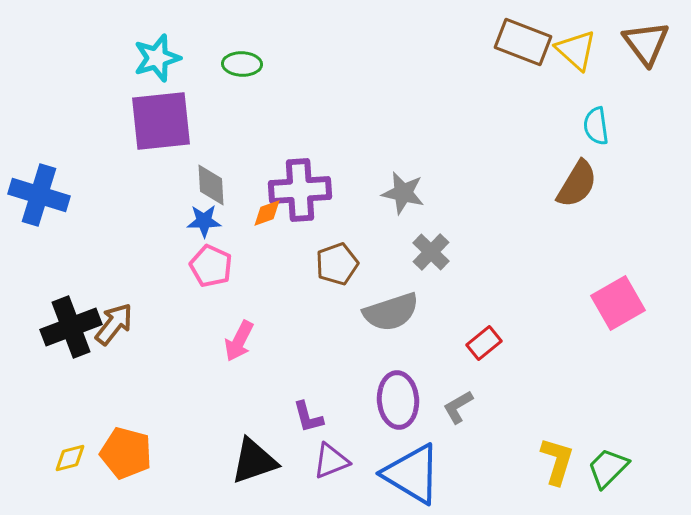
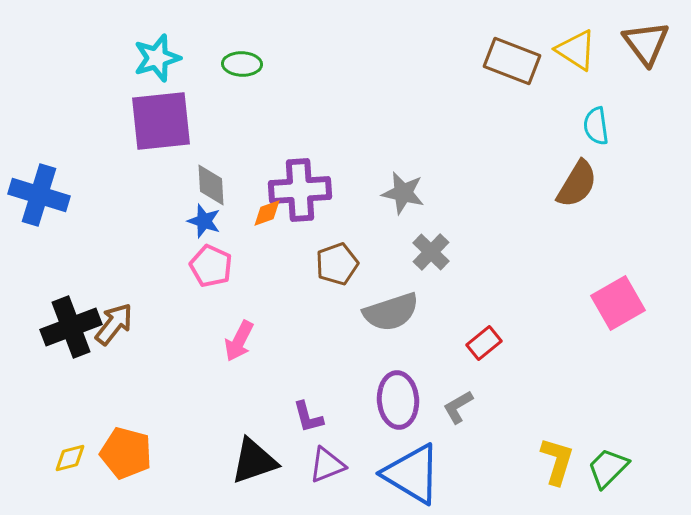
brown rectangle: moved 11 px left, 19 px down
yellow triangle: rotated 9 degrees counterclockwise
blue star: rotated 20 degrees clockwise
purple triangle: moved 4 px left, 4 px down
